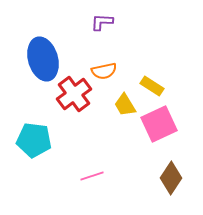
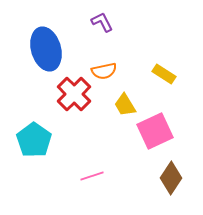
purple L-shape: rotated 60 degrees clockwise
blue ellipse: moved 3 px right, 10 px up
yellow rectangle: moved 12 px right, 12 px up
red cross: rotated 8 degrees counterclockwise
pink square: moved 4 px left, 7 px down
cyan pentagon: rotated 28 degrees clockwise
